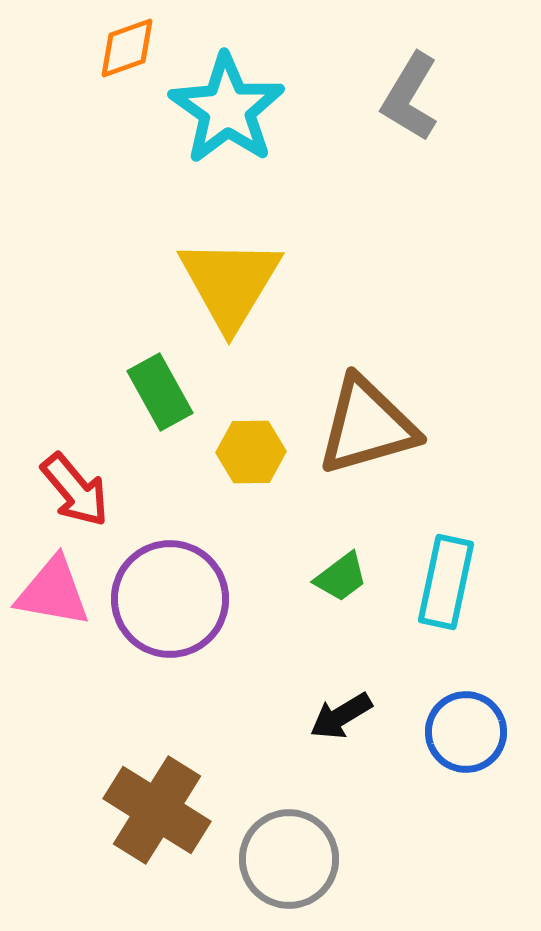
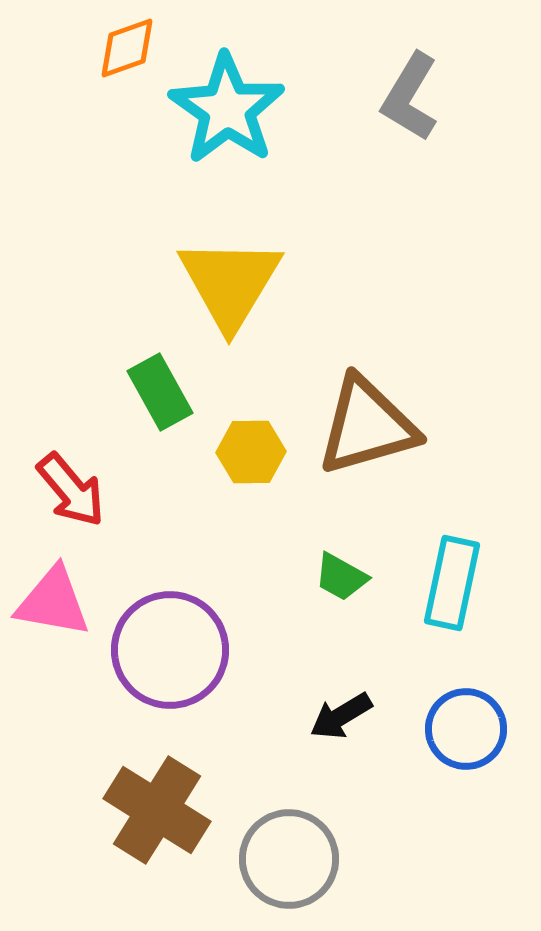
red arrow: moved 4 px left
green trapezoid: rotated 66 degrees clockwise
cyan rectangle: moved 6 px right, 1 px down
pink triangle: moved 10 px down
purple circle: moved 51 px down
blue circle: moved 3 px up
